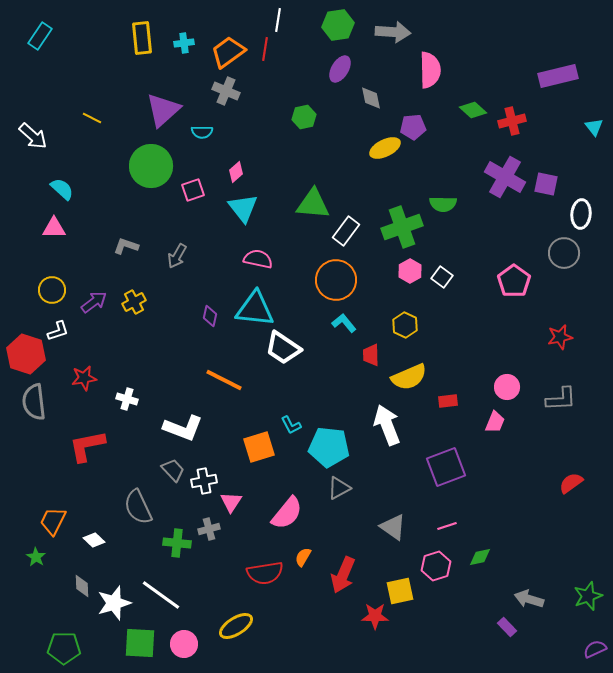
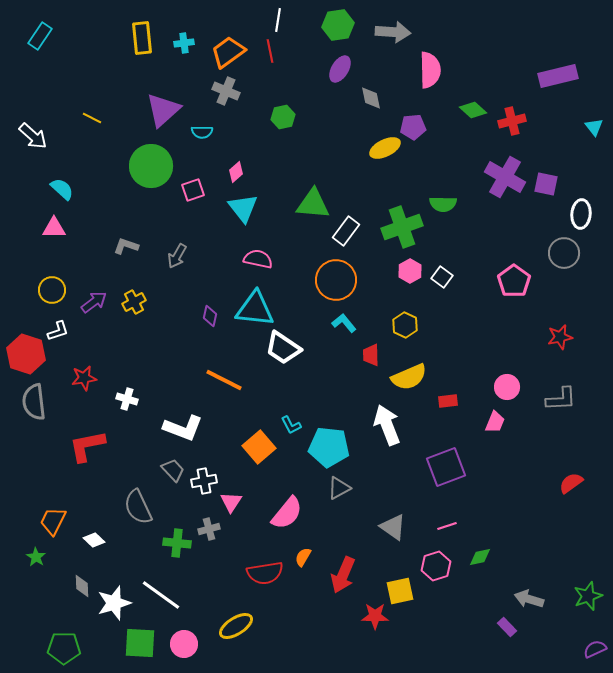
red line at (265, 49): moved 5 px right, 2 px down; rotated 20 degrees counterclockwise
green hexagon at (304, 117): moved 21 px left
orange square at (259, 447): rotated 24 degrees counterclockwise
